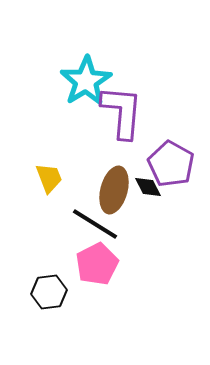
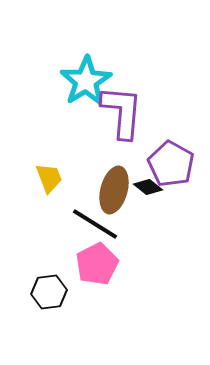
black diamond: rotated 24 degrees counterclockwise
